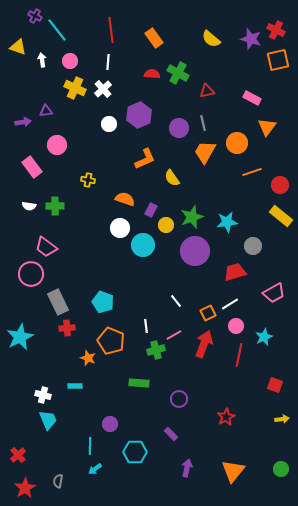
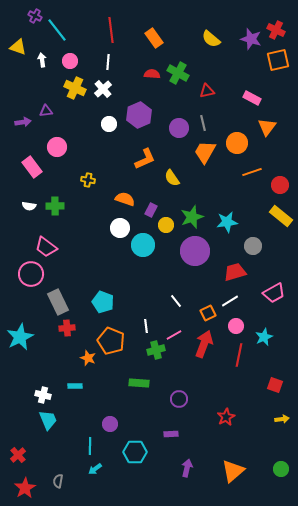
pink circle at (57, 145): moved 2 px down
white line at (230, 304): moved 3 px up
purple rectangle at (171, 434): rotated 48 degrees counterclockwise
orange triangle at (233, 471): rotated 10 degrees clockwise
